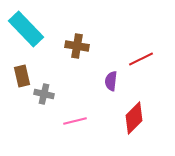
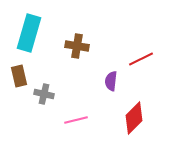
cyan rectangle: moved 3 px right, 4 px down; rotated 60 degrees clockwise
brown rectangle: moved 3 px left
pink line: moved 1 px right, 1 px up
